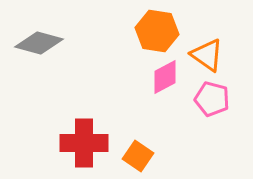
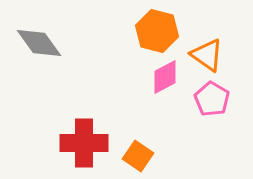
orange hexagon: rotated 6 degrees clockwise
gray diamond: rotated 39 degrees clockwise
pink pentagon: rotated 16 degrees clockwise
